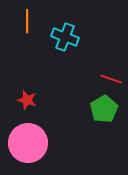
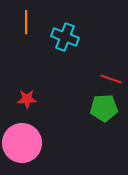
orange line: moved 1 px left, 1 px down
red star: moved 1 px up; rotated 18 degrees counterclockwise
green pentagon: moved 1 px up; rotated 28 degrees clockwise
pink circle: moved 6 px left
